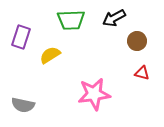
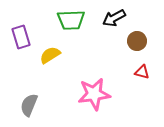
purple rectangle: rotated 35 degrees counterclockwise
red triangle: moved 1 px up
gray semicircle: moved 6 px right; rotated 100 degrees clockwise
